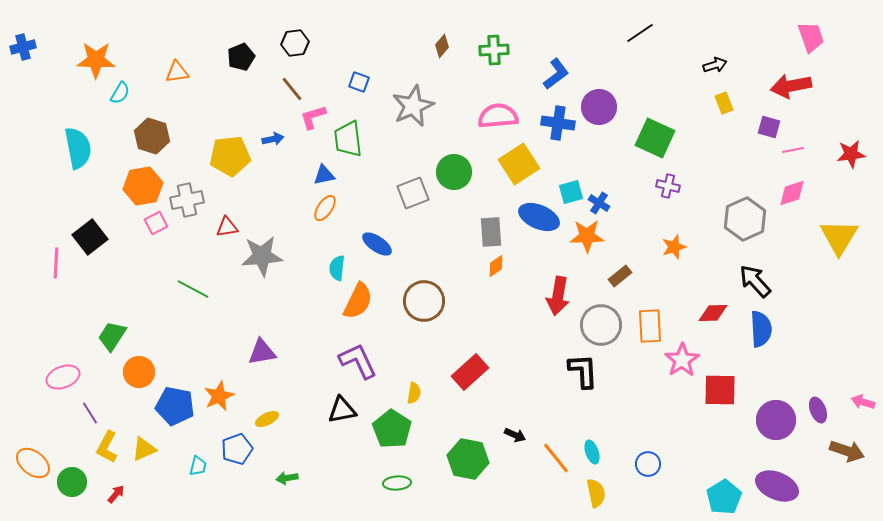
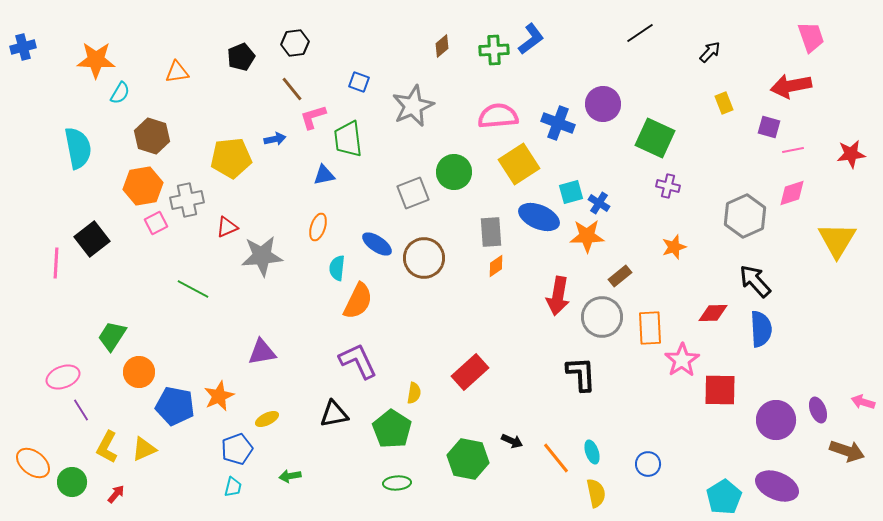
brown diamond at (442, 46): rotated 10 degrees clockwise
black arrow at (715, 65): moved 5 px left, 13 px up; rotated 30 degrees counterclockwise
blue L-shape at (556, 74): moved 25 px left, 35 px up
purple circle at (599, 107): moved 4 px right, 3 px up
blue cross at (558, 123): rotated 12 degrees clockwise
blue arrow at (273, 139): moved 2 px right
yellow pentagon at (230, 156): moved 1 px right, 2 px down
orange ellipse at (325, 208): moved 7 px left, 19 px down; rotated 16 degrees counterclockwise
gray hexagon at (745, 219): moved 3 px up
red triangle at (227, 227): rotated 15 degrees counterclockwise
black square at (90, 237): moved 2 px right, 2 px down
yellow triangle at (839, 237): moved 2 px left, 3 px down
brown circle at (424, 301): moved 43 px up
gray circle at (601, 325): moved 1 px right, 8 px up
orange rectangle at (650, 326): moved 2 px down
black L-shape at (583, 371): moved 2 px left, 3 px down
black triangle at (342, 410): moved 8 px left, 4 px down
purple line at (90, 413): moved 9 px left, 3 px up
black arrow at (515, 435): moved 3 px left, 6 px down
cyan trapezoid at (198, 466): moved 35 px right, 21 px down
green arrow at (287, 478): moved 3 px right, 2 px up
